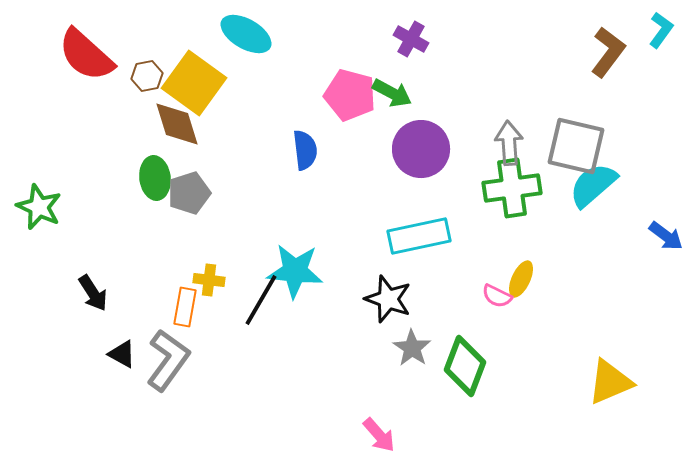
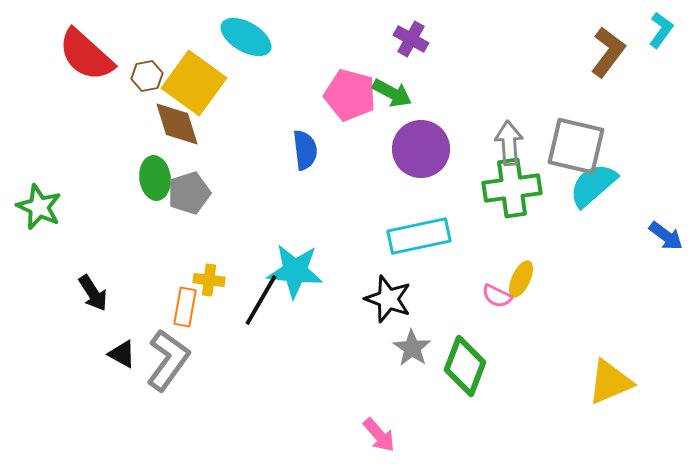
cyan ellipse: moved 3 px down
